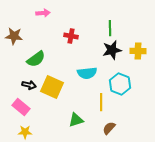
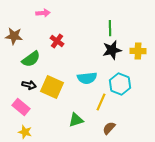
red cross: moved 14 px left, 5 px down; rotated 24 degrees clockwise
green semicircle: moved 5 px left
cyan semicircle: moved 5 px down
yellow line: rotated 24 degrees clockwise
yellow star: rotated 16 degrees clockwise
